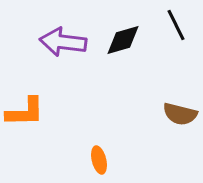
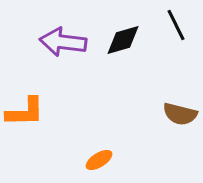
orange ellipse: rotated 72 degrees clockwise
